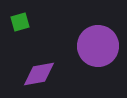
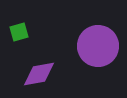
green square: moved 1 px left, 10 px down
